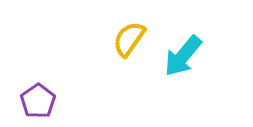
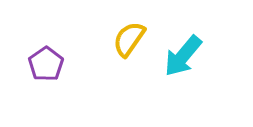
purple pentagon: moved 8 px right, 37 px up
